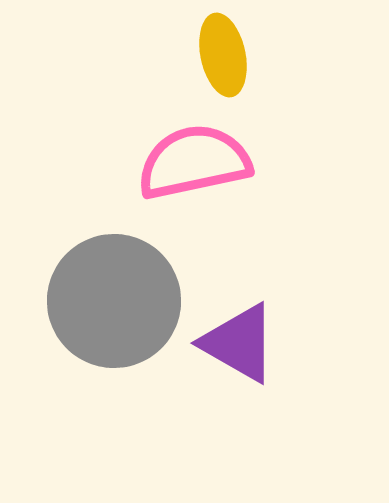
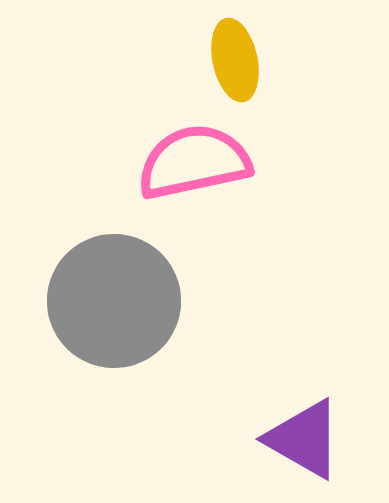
yellow ellipse: moved 12 px right, 5 px down
purple triangle: moved 65 px right, 96 px down
